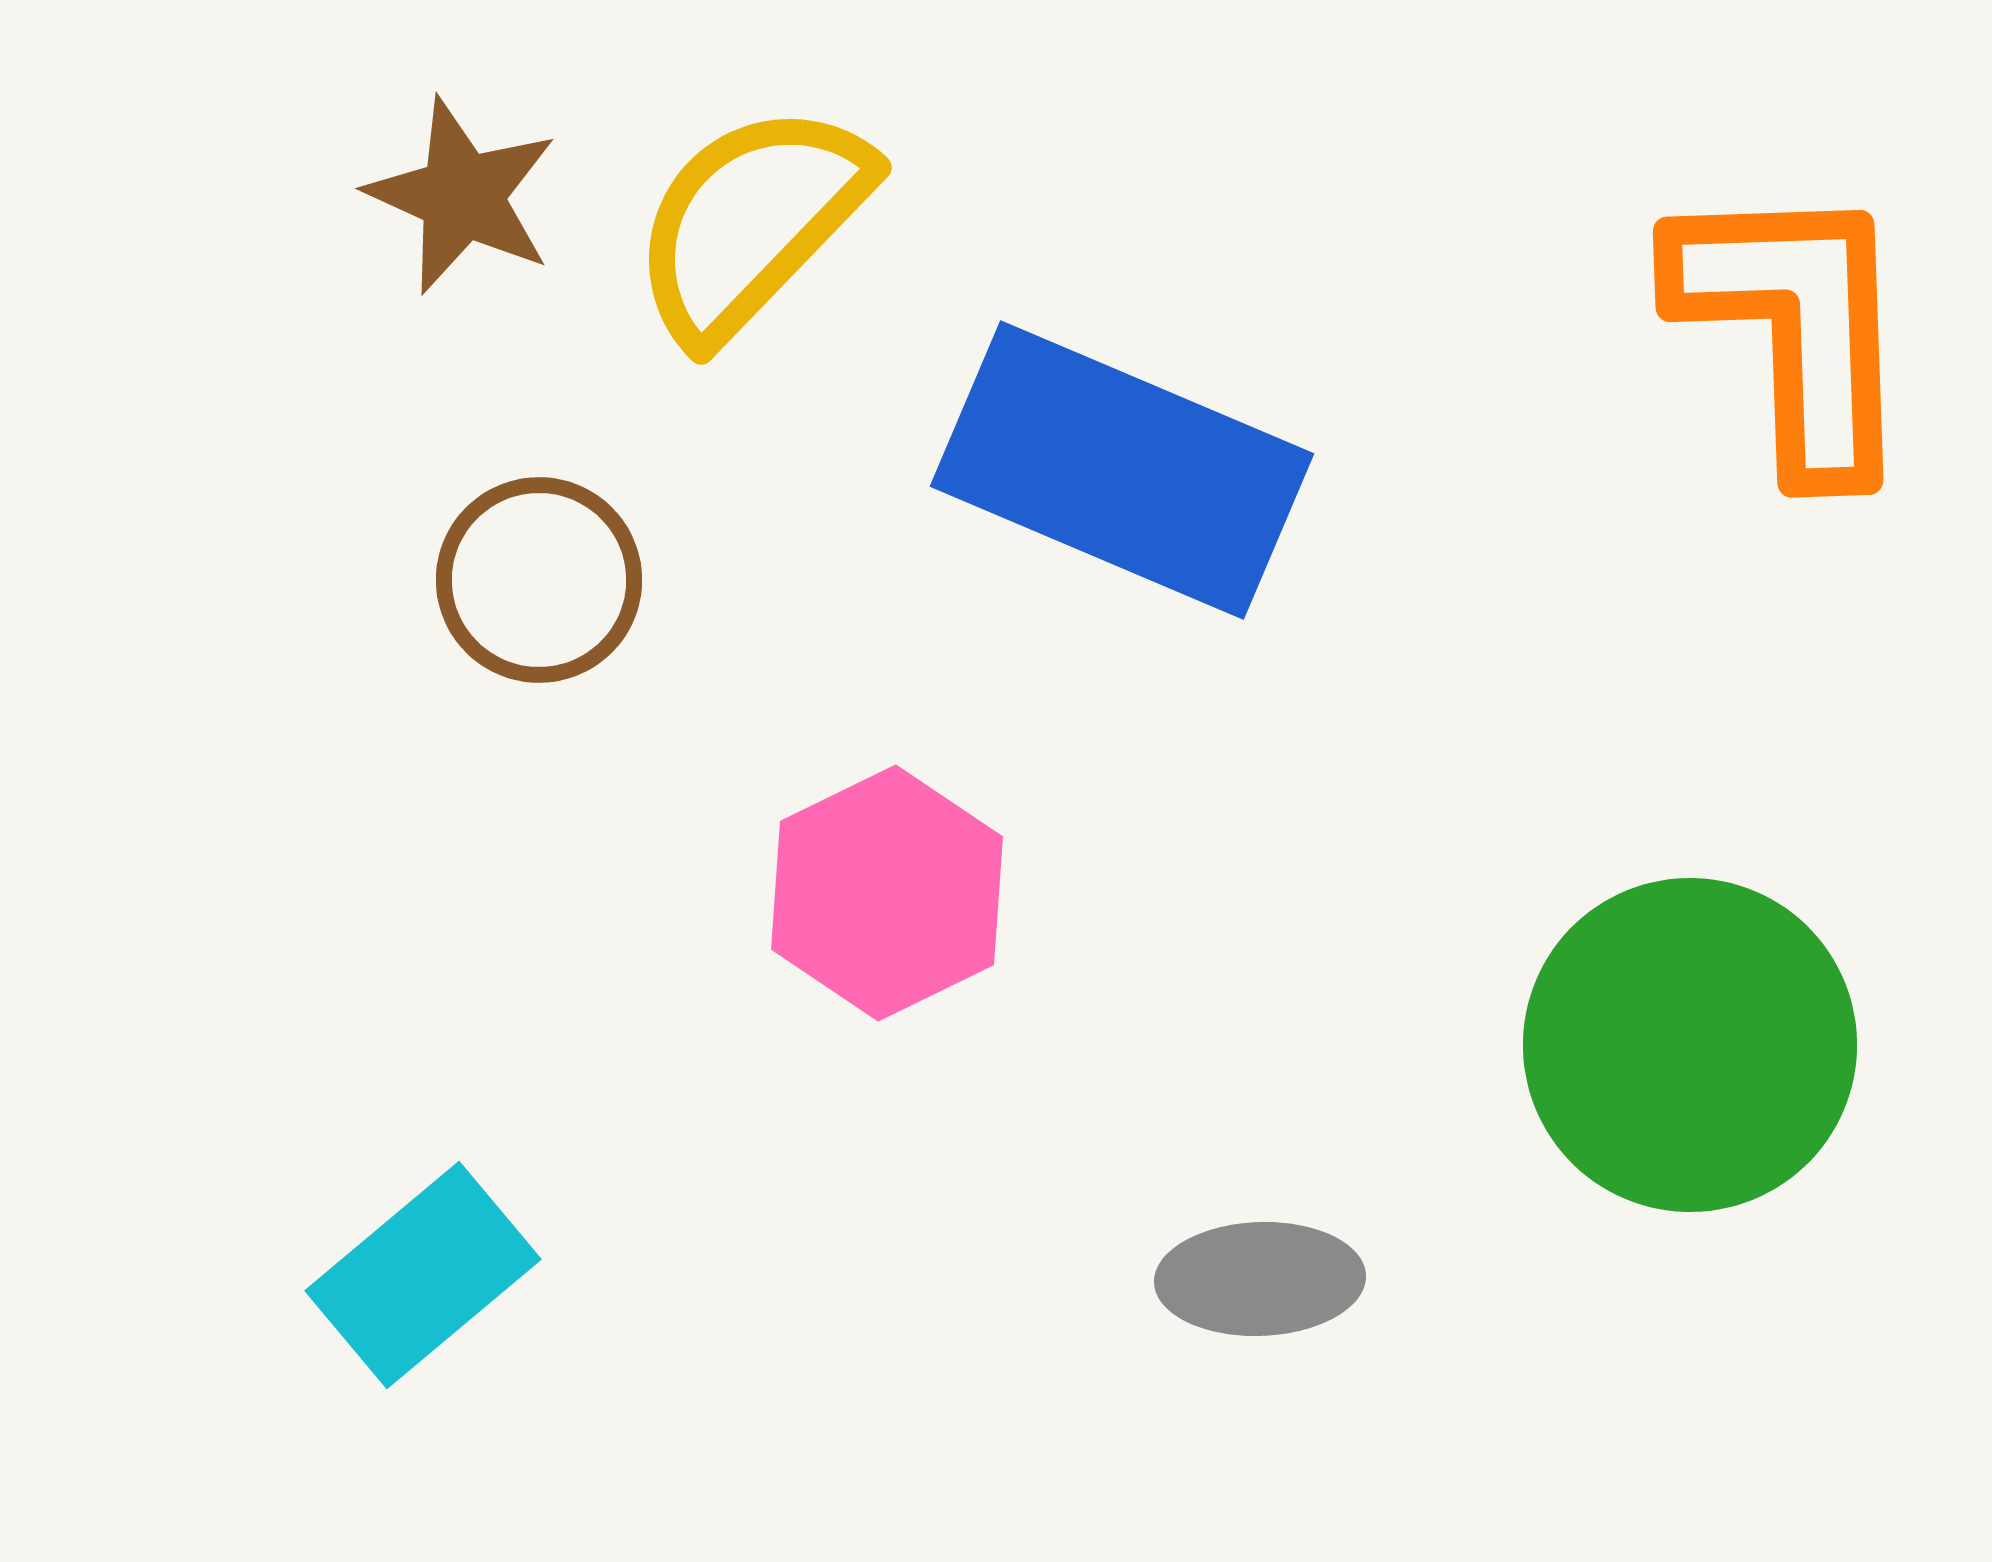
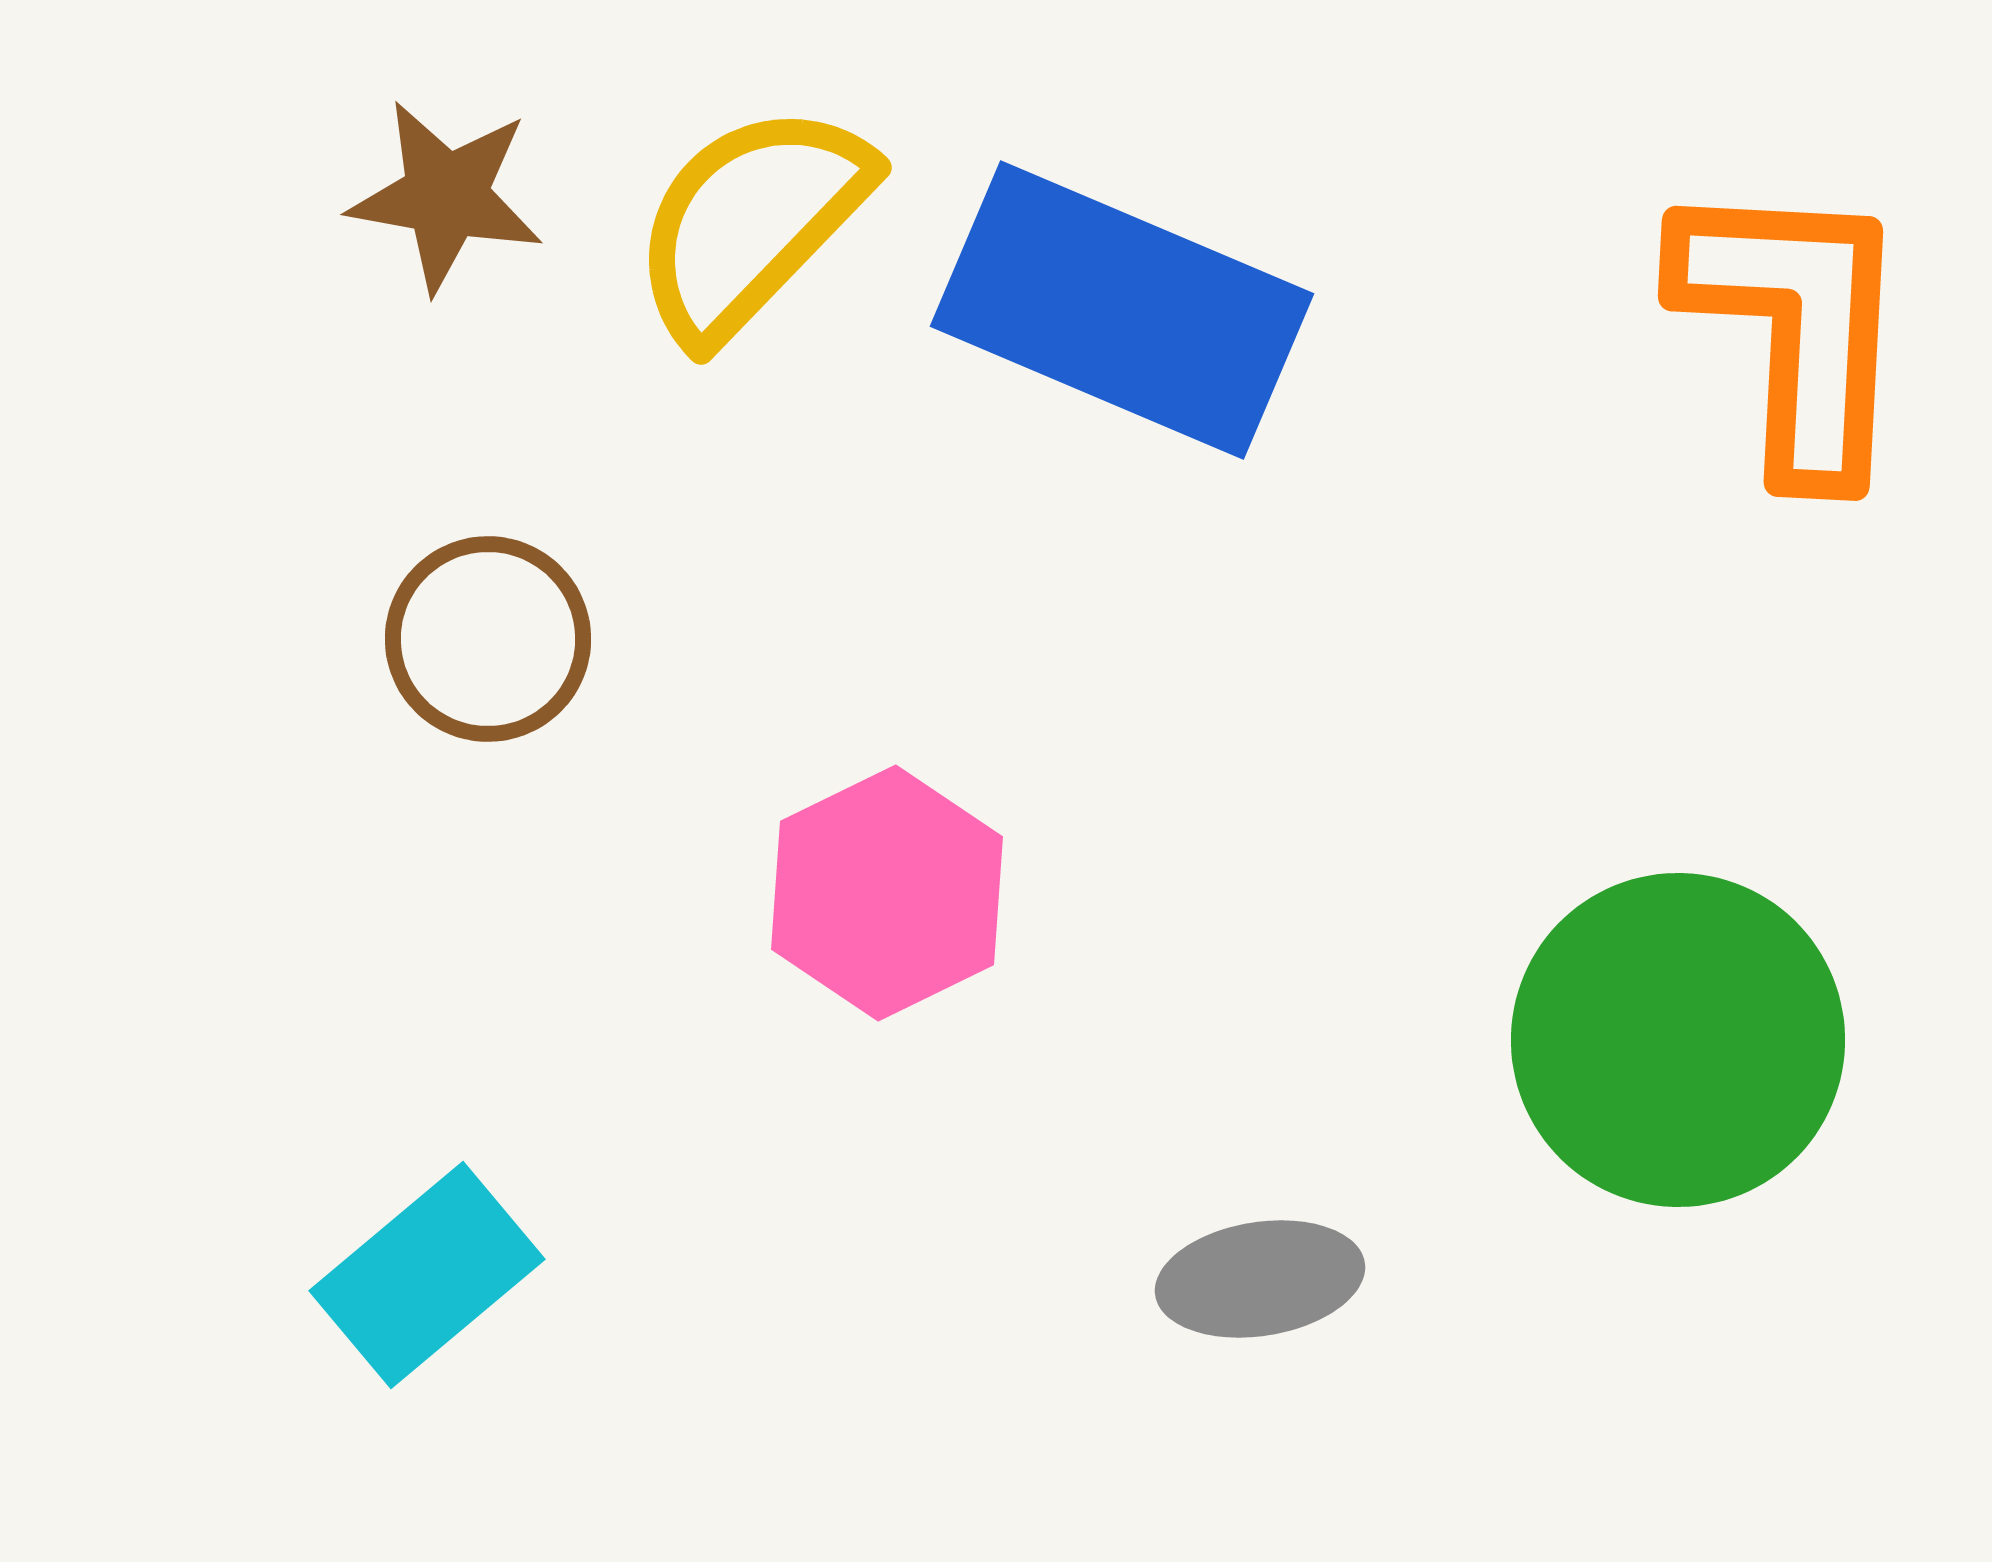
brown star: moved 16 px left; rotated 14 degrees counterclockwise
orange L-shape: rotated 5 degrees clockwise
blue rectangle: moved 160 px up
brown circle: moved 51 px left, 59 px down
green circle: moved 12 px left, 5 px up
cyan rectangle: moved 4 px right
gray ellipse: rotated 7 degrees counterclockwise
